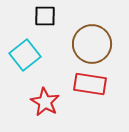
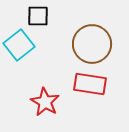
black square: moved 7 px left
cyan square: moved 6 px left, 10 px up
